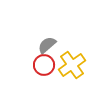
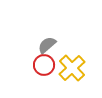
yellow cross: moved 3 px down; rotated 8 degrees counterclockwise
